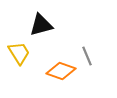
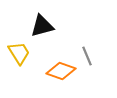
black triangle: moved 1 px right, 1 px down
